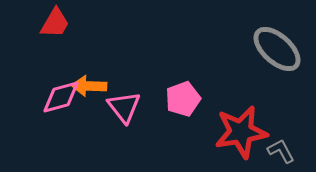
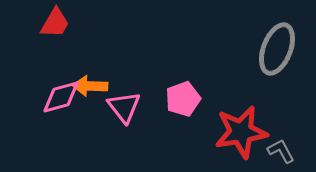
gray ellipse: rotated 69 degrees clockwise
orange arrow: moved 1 px right
